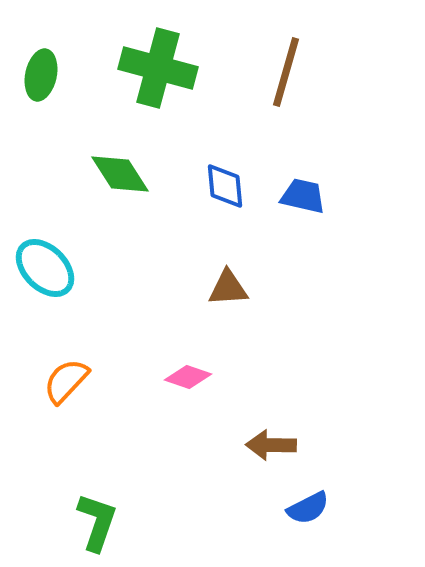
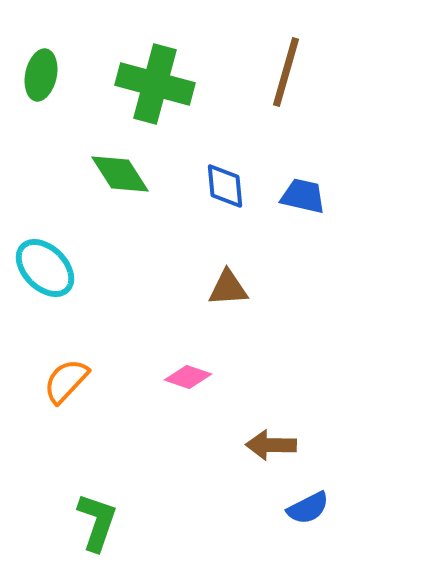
green cross: moved 3 px left, 16 px down
